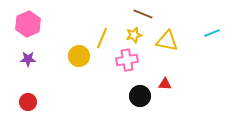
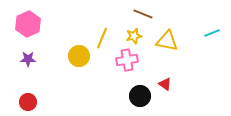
yellow star: moved 1 px down
red triangle: rotated 32 degrees clockwise
